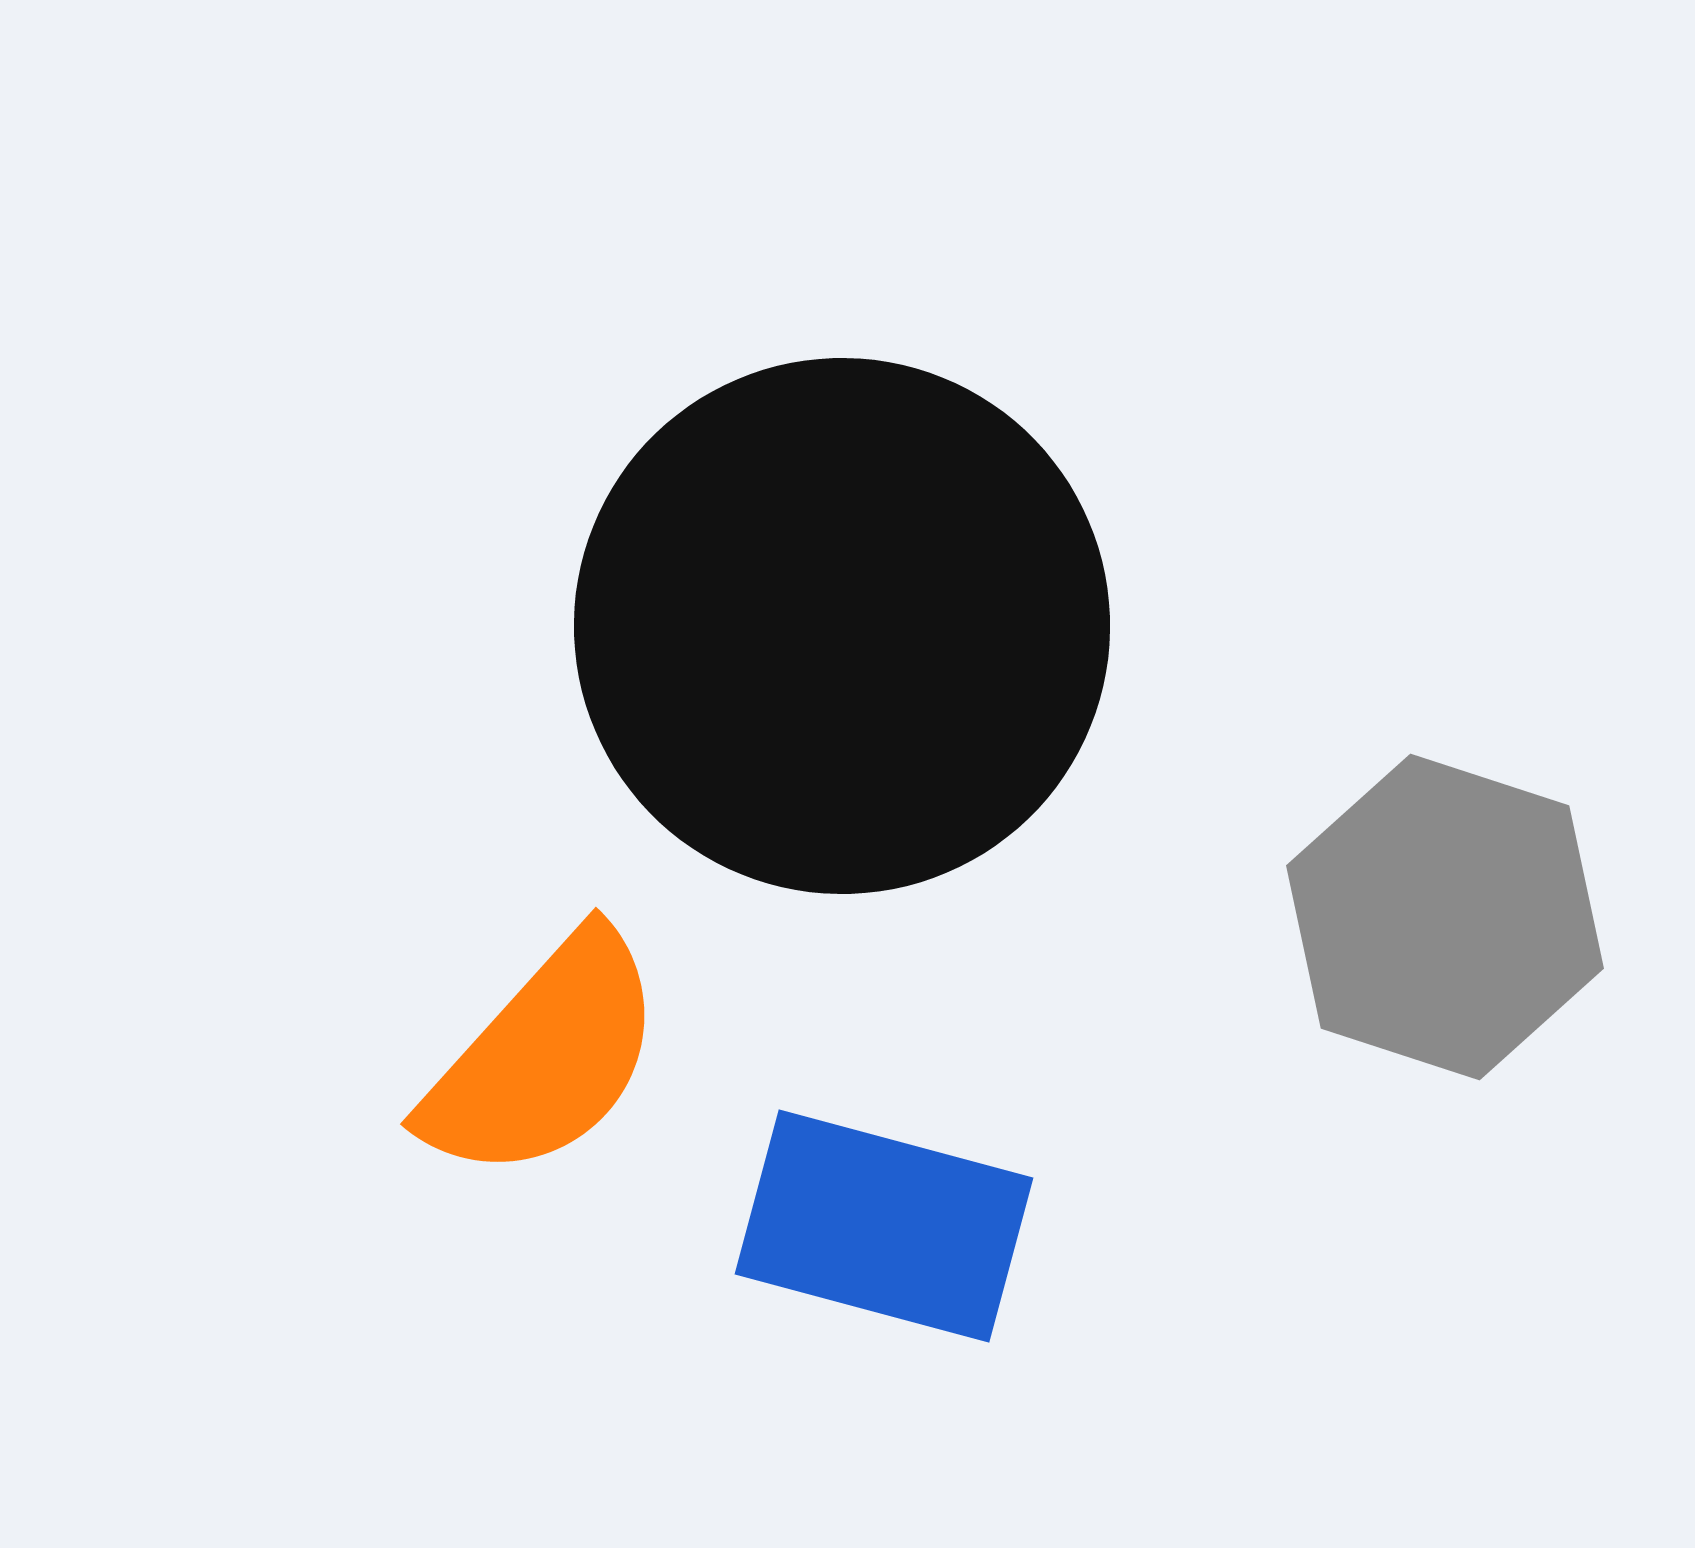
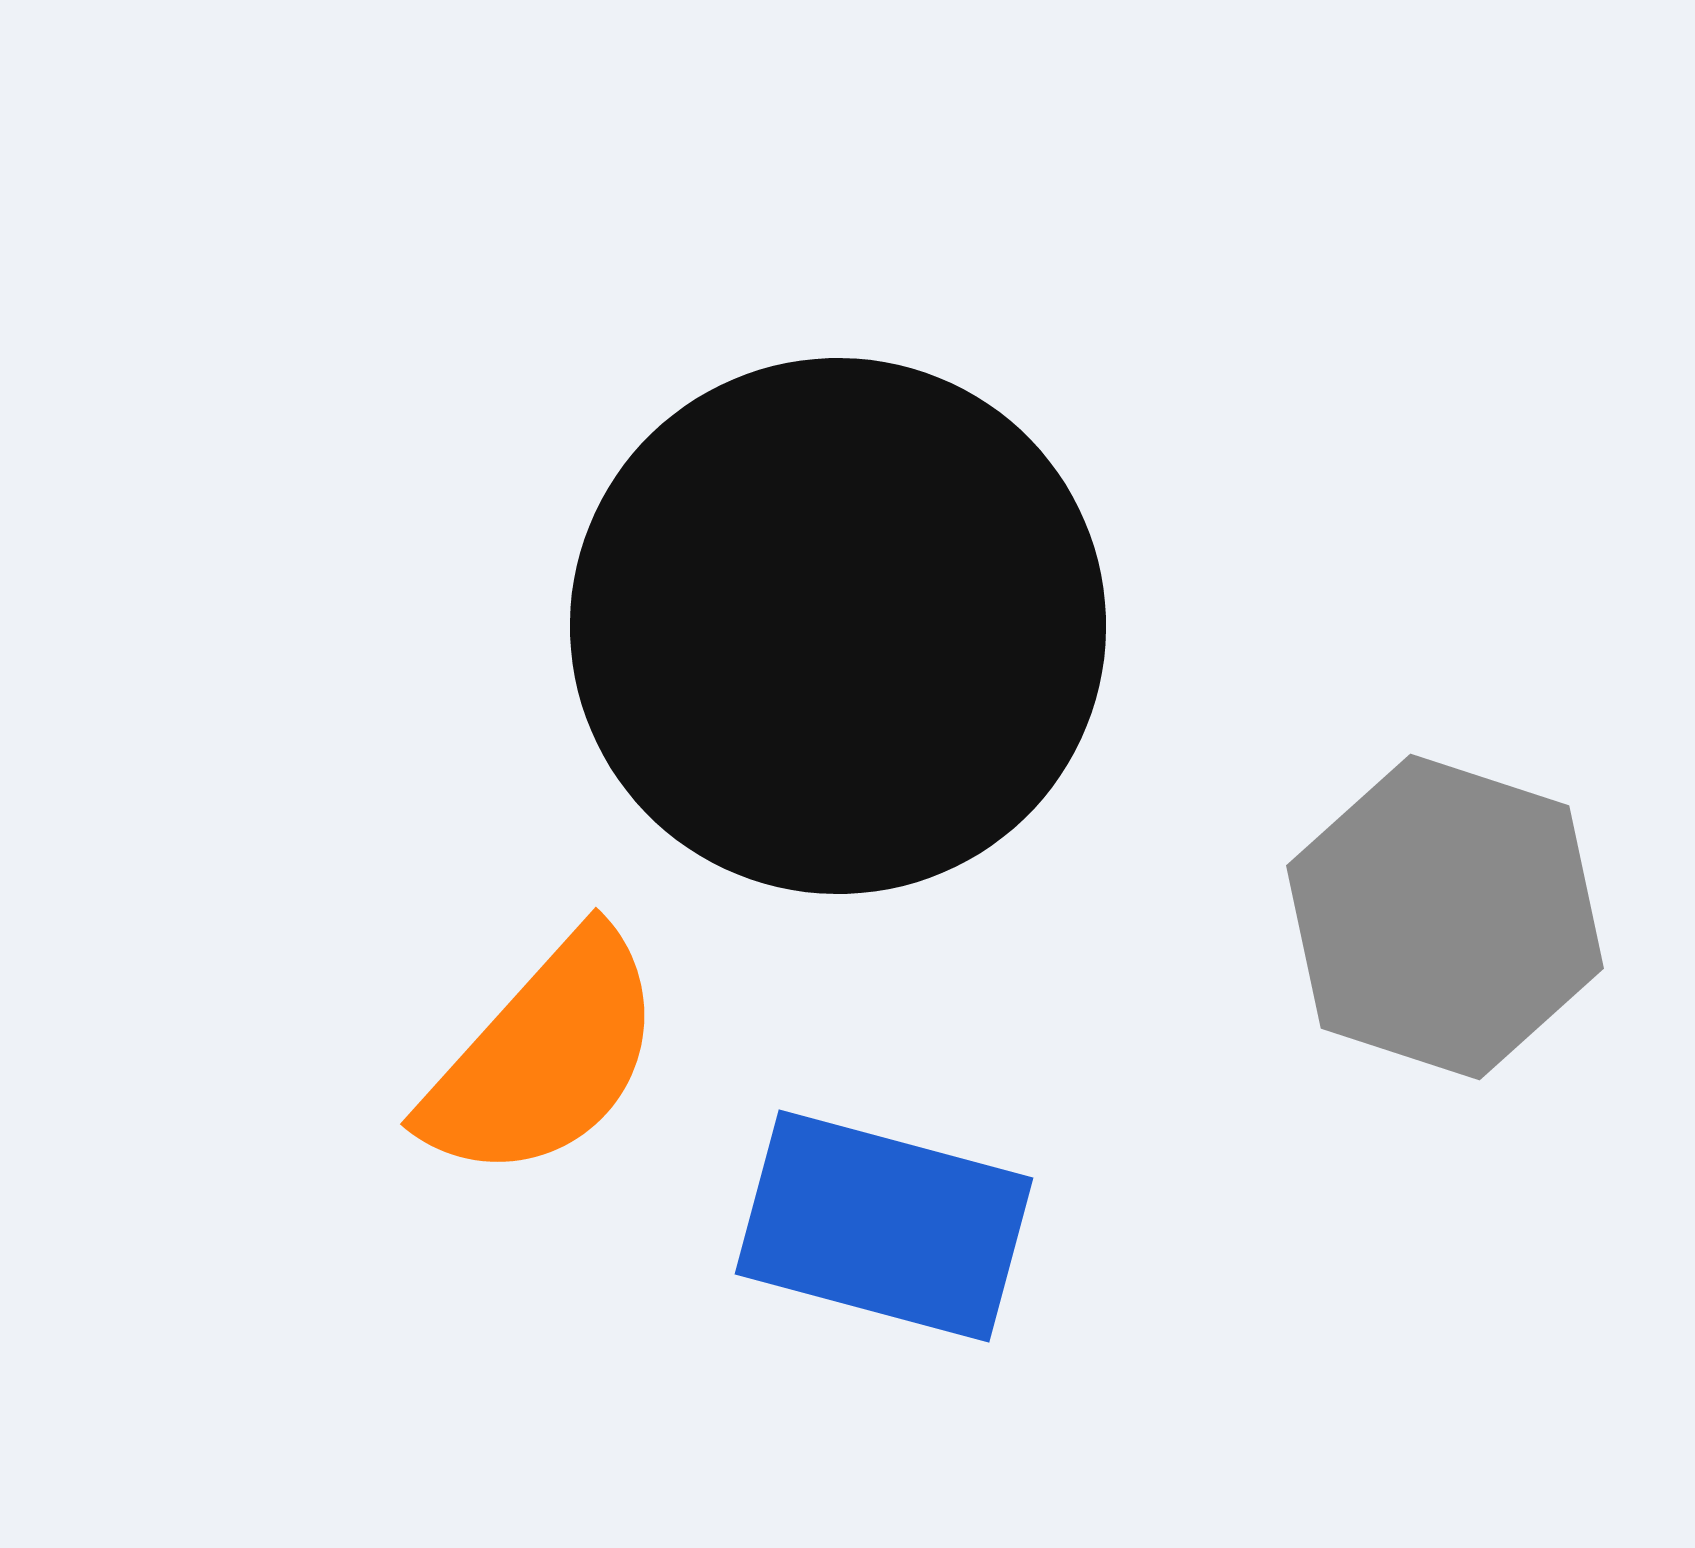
black circle: moved 4 px left
